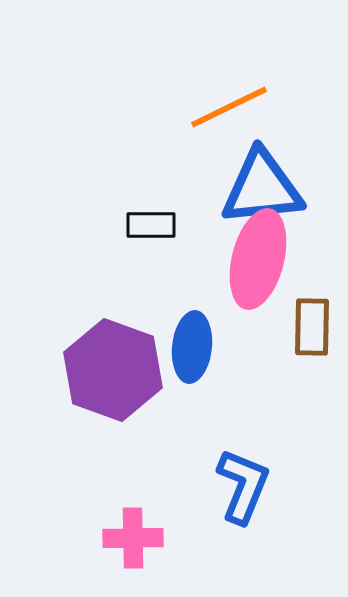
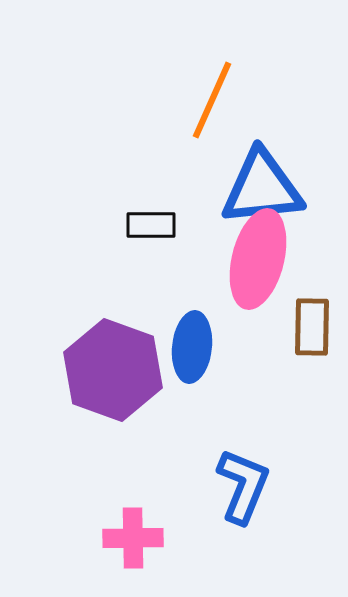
orange line: moved 17 px left, 7 px up; rotated 40 degrees counterclockwise
